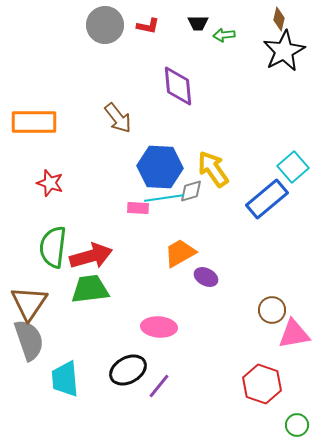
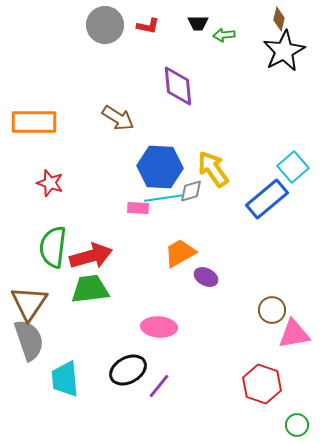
brown arrow: rotated 20 degrees counterclockwise
